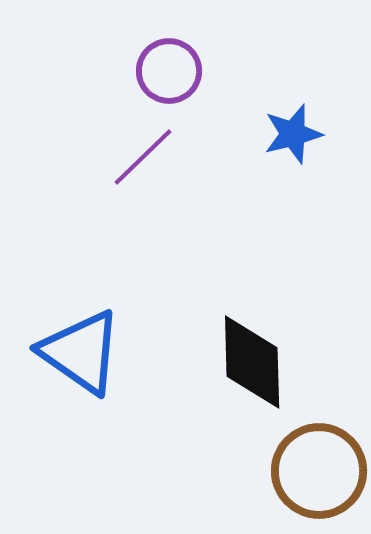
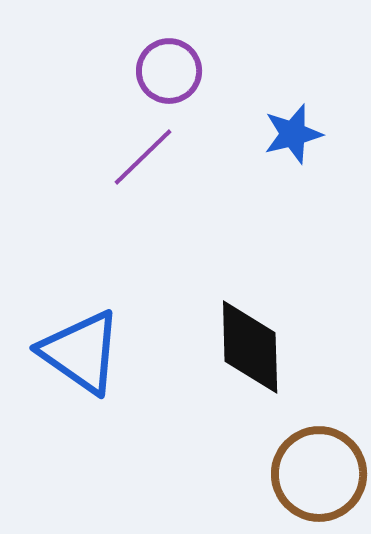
black diamond: moved 2 px left, 15 px up
brown circle: moved 3 px down
